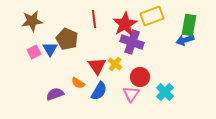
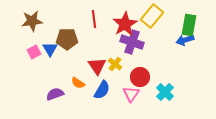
yellow rectangle: rotated 30 degrees counterclockwise
brown pentagon: rotated 25 degrees counterclockwise
blue semicircle: moved 3 px right, 1 px up
